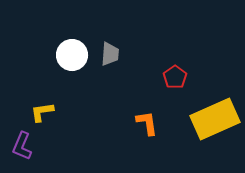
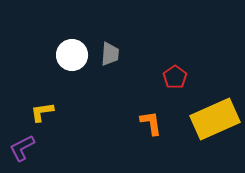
orange L-shape: moved 4 px right
purple L-shape: moved 2 px down; rotated 40 degrees clockwise
